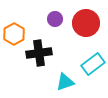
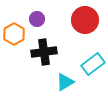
purple circle: moved 18 px left
red circle: moved 1 px left, 3 px up
black cross: moved 5 px right, 1 px up
cyan triangle: rotated 12 degrees counterclockwise
